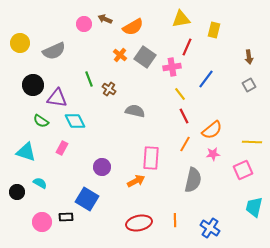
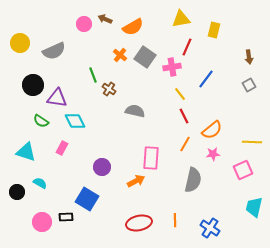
green line at (89, 79): moved 4 px right, 4 px up
